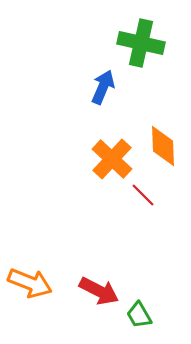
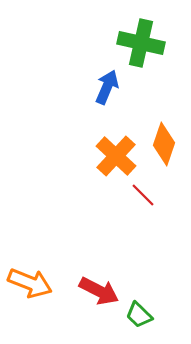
blue arrow: moved 4 px right
orange diamond: moved 1 px right, 2 px up; rotated 21 degrees clockwise
orange cross: moved 4 px right, 3 px up
green trapezoid: rotated 16 degrees counterclockwise
